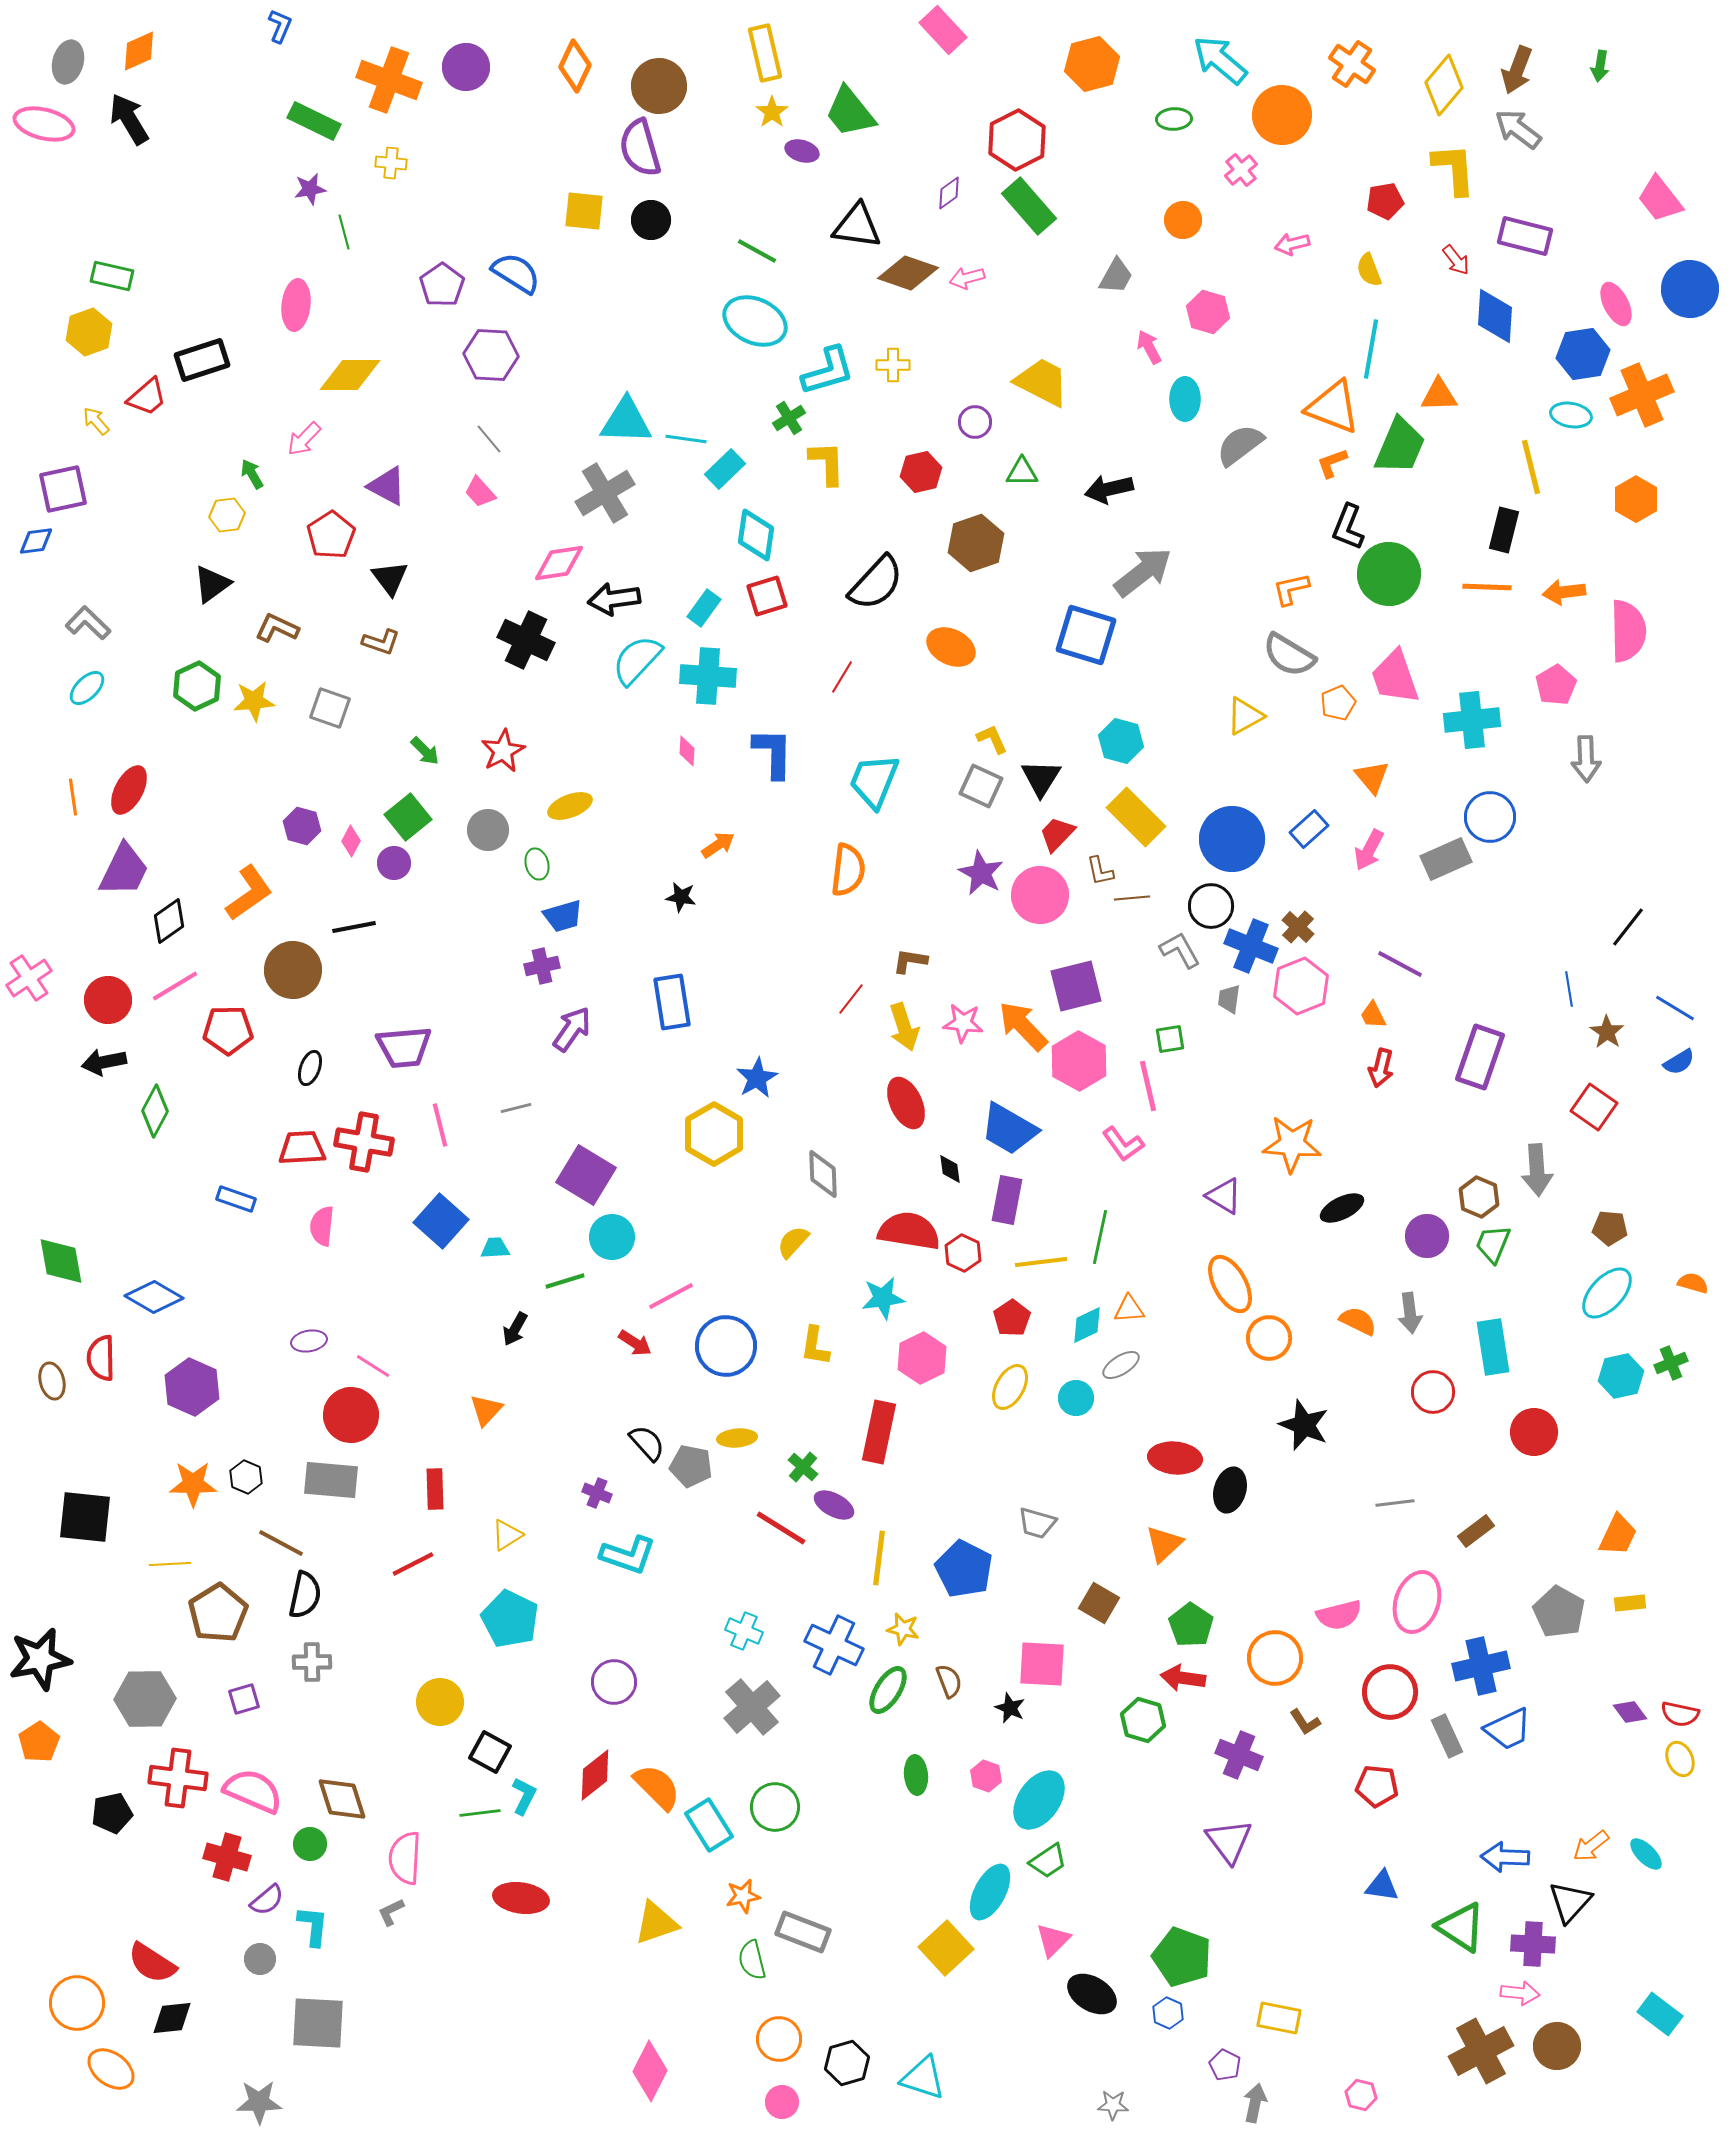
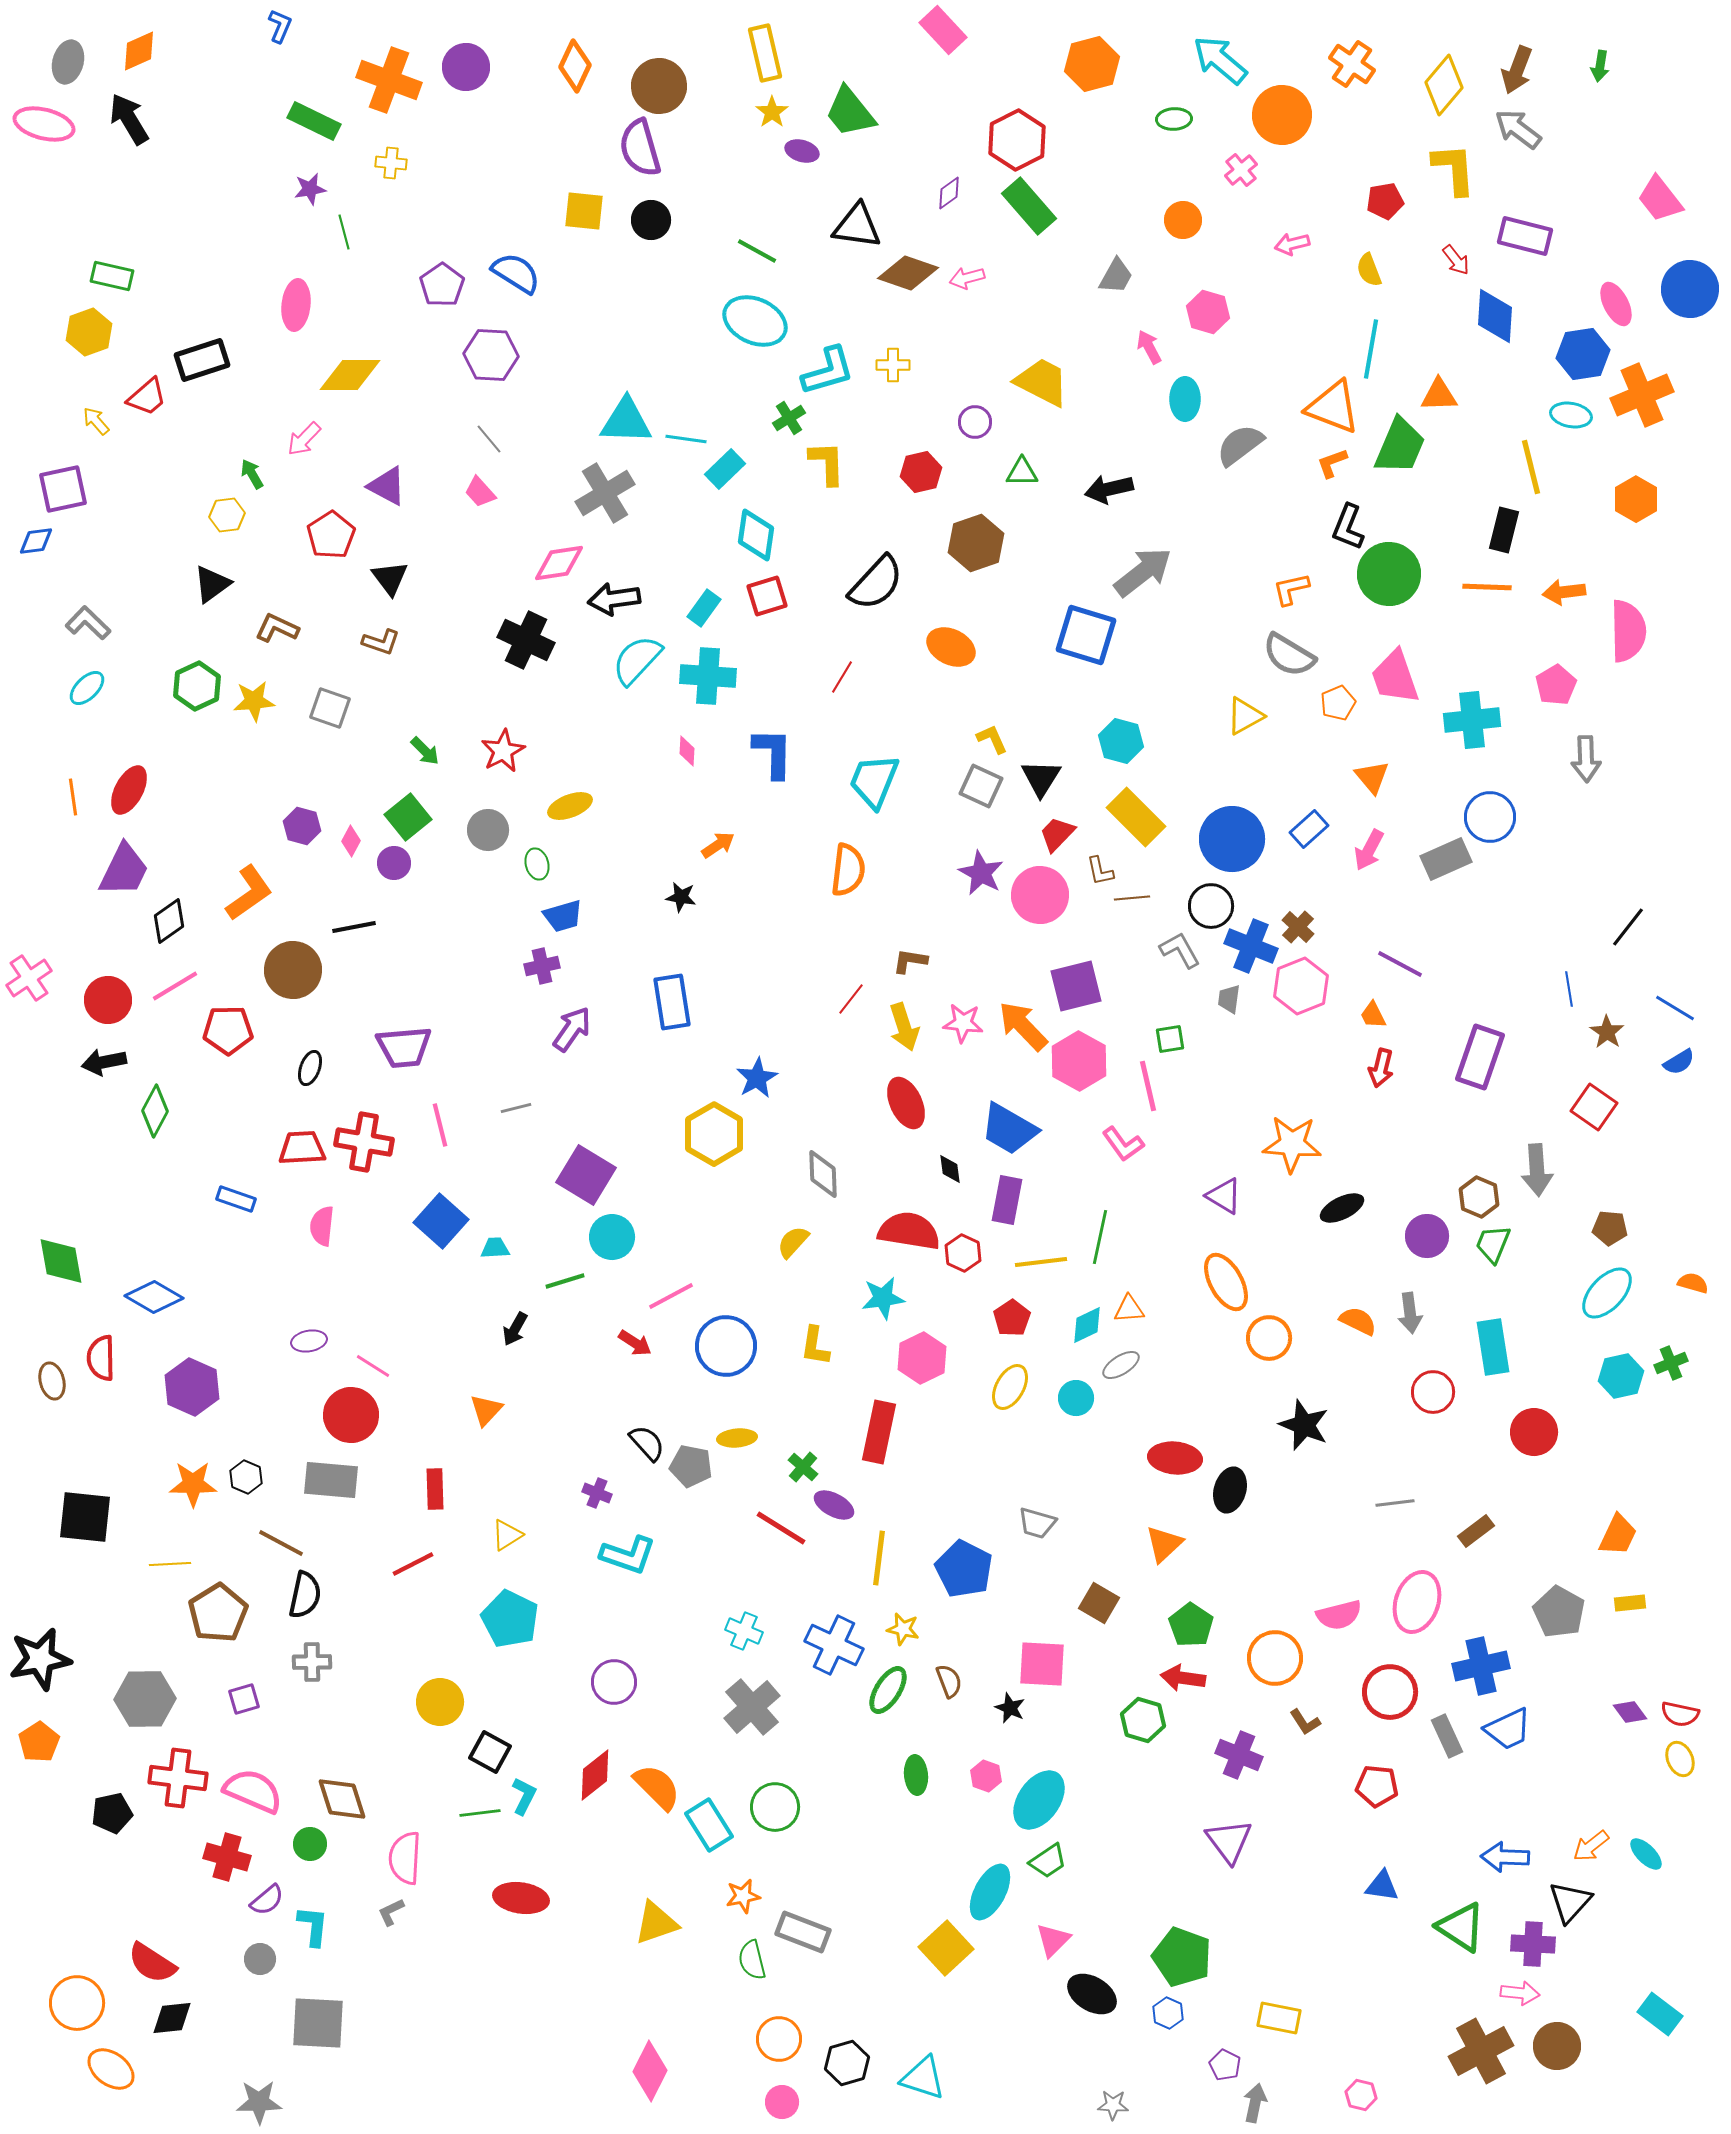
orange ellipse at (1230, 1284): moved 4 px left, 2 px up
